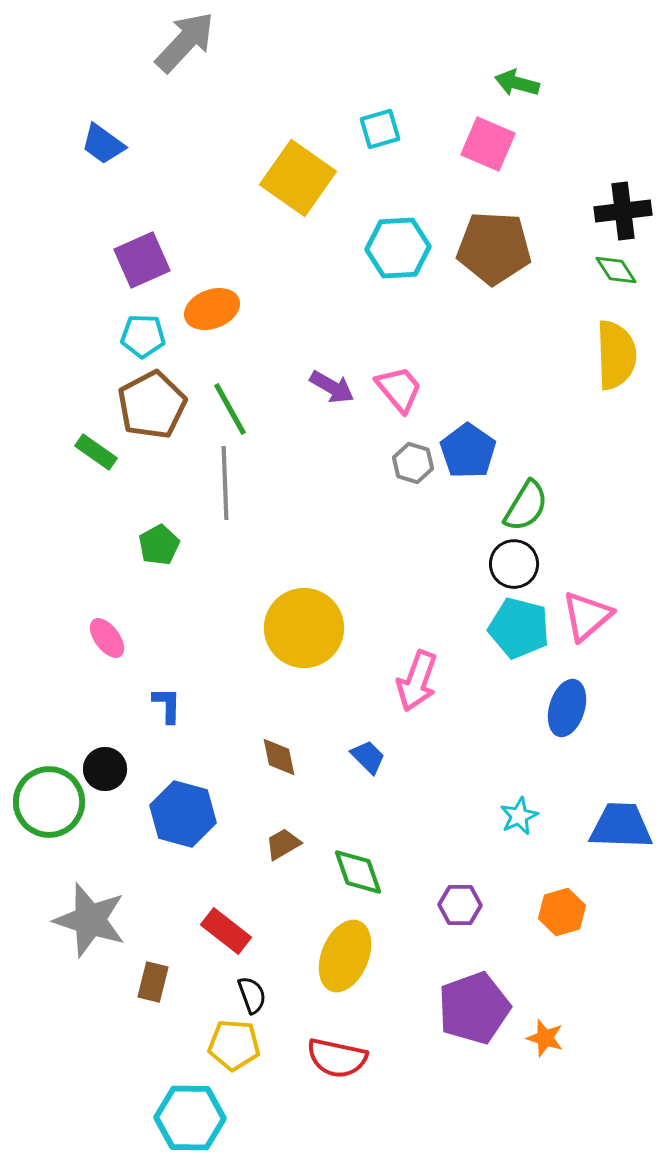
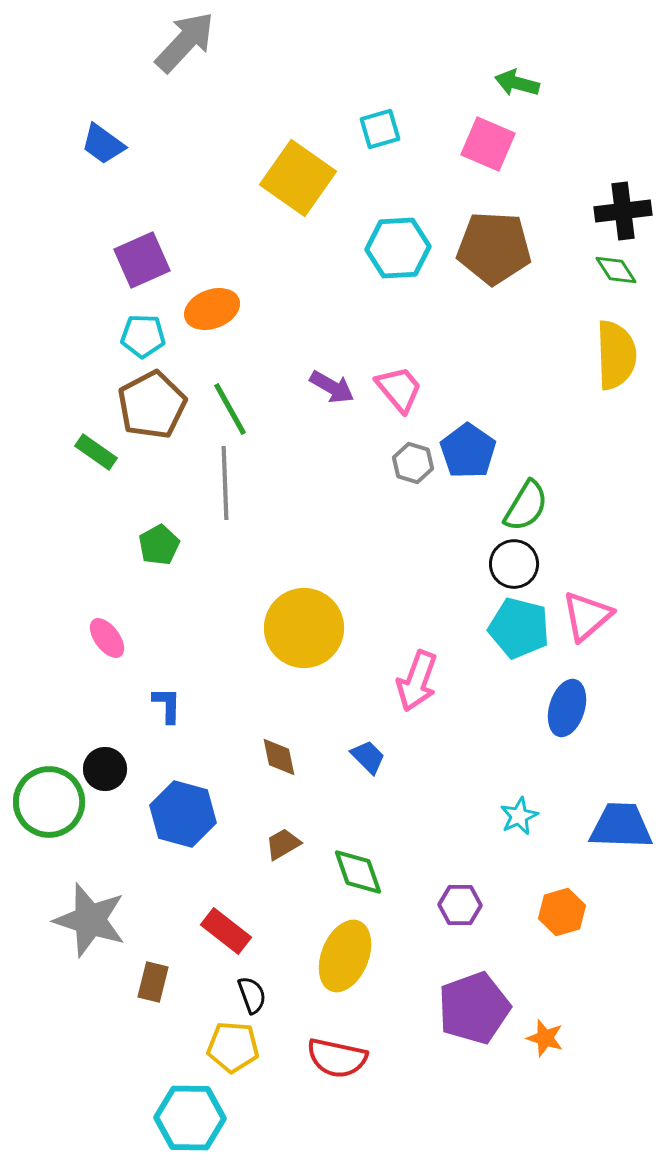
yellow pentagon at (234, 1045): moved 1 px left, 2 px down
